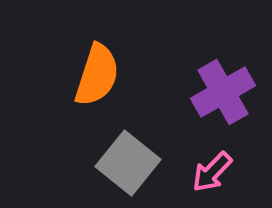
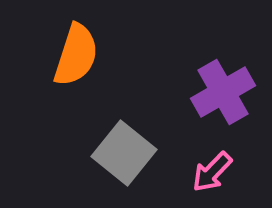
orange semicircle: moved 21 px left, 20 px up
gray square: moved 4 px left, 10 px up
